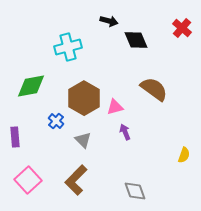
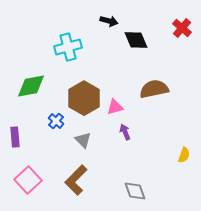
brown semicircle: rotated 48 degrees counterclockwise
